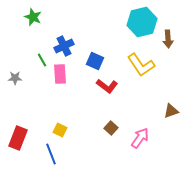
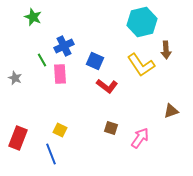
brown arrow: moved 2 px left, 11 px down
gray star: rotated 24 degrees clockwise
brown square: rotated 24 degrees counterclockwise
